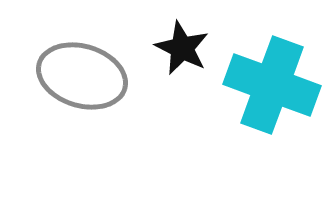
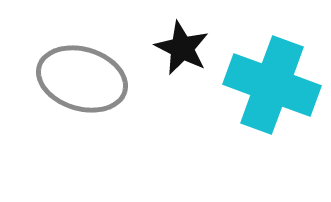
gray ellipse: moved 3 px down
